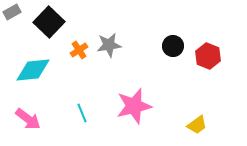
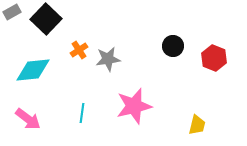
black square: moved 3 px left, 3 px up
gray star: moved 1 px left, 14 px down
red hexagon: moved 6 px right, 2 px down
cyan line: rotated 30 degrees clockwise
yellow trapezoid: rotated 40 degrees counterclockwise
